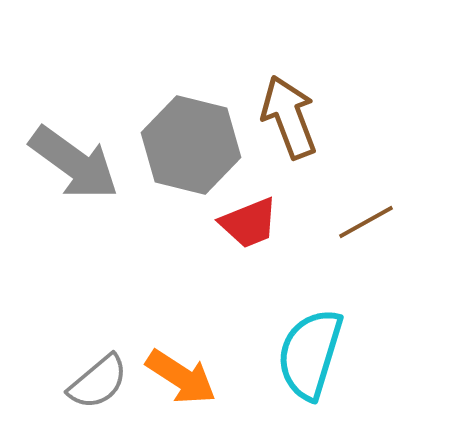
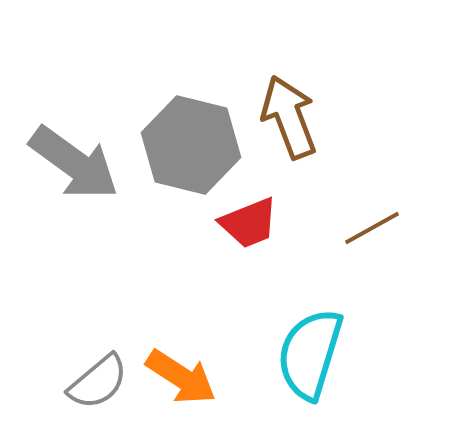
brown line: moved 6 px right, 6 px down
